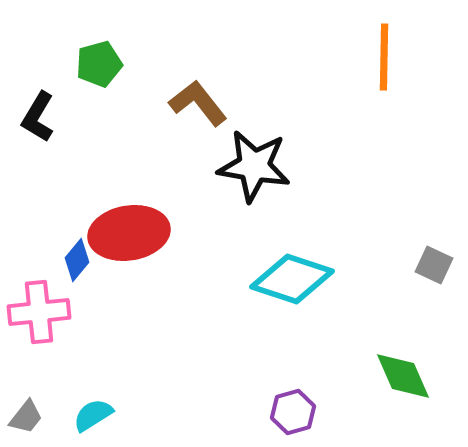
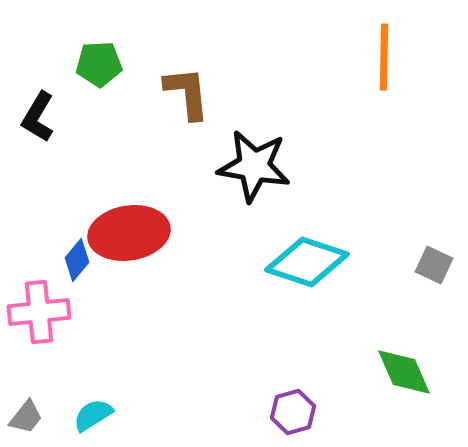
green pentagon: rotated 12 degrees clockwise
brown L-shape: moved 11 px left, 10 px up; rotated 32 degrees clockwise
cyan diamond: moved 15 px right, 17 px up
green diamond: moved 1 px right, 4 px up
